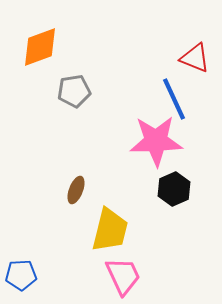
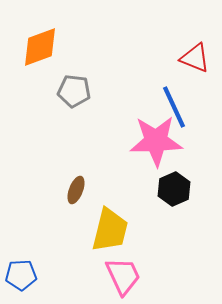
gray pentagon: rotated 16 degrees clockwise
blue line: moved 8 px down
